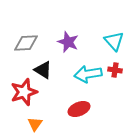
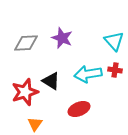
purple star: moved 6 px left, 4 px up
black triangle: moved 8 px right, 11 px down
red star: moved 1 px right
